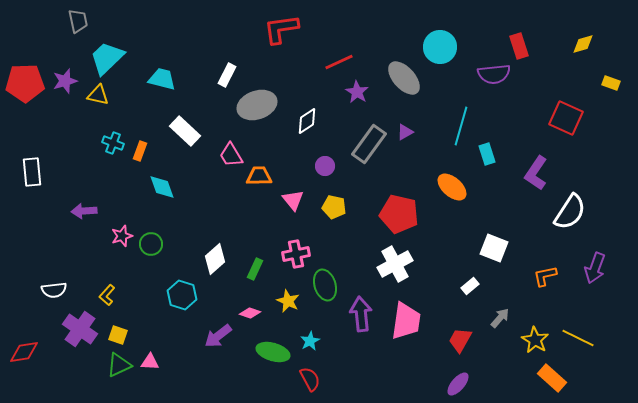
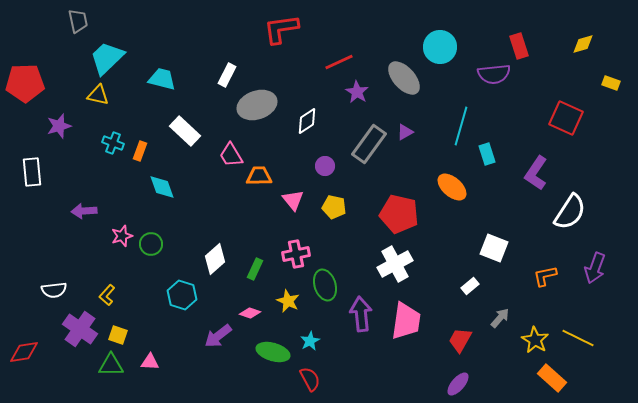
purple star at (65, 81): moved 6 px left, 45 px down
green triangle at (119, 365): moved 8 px left; rotated 24 degrees clockwise
